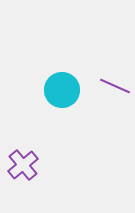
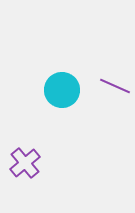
purple cross: moved 2 px right, 2 px up
